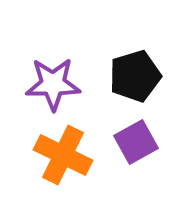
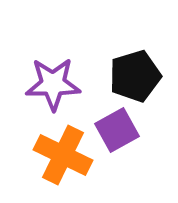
purple square: moved 19 px left, 12 px up
